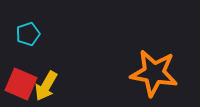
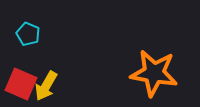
cyan pentagon: rotated 30 degrees counterclockwise
